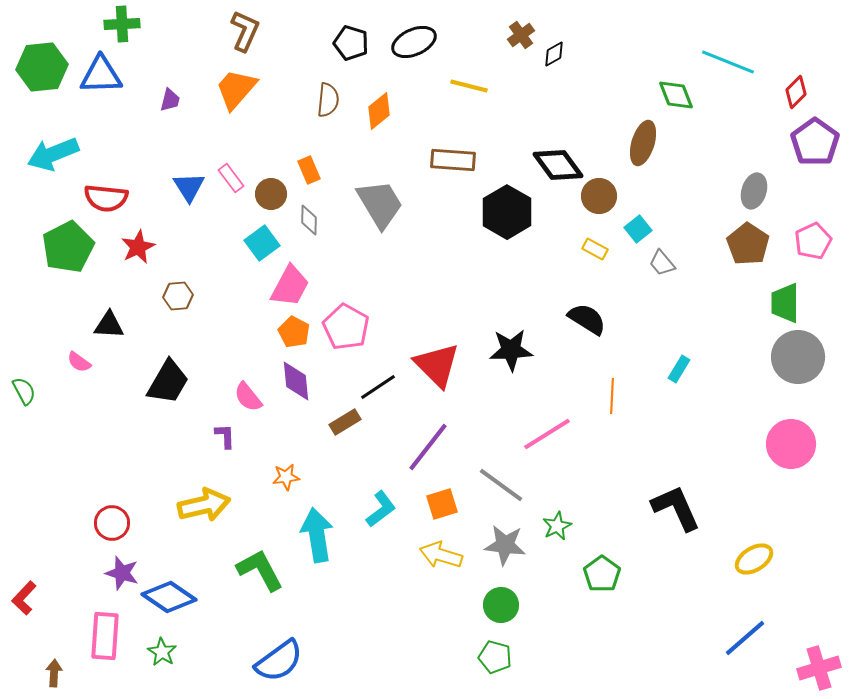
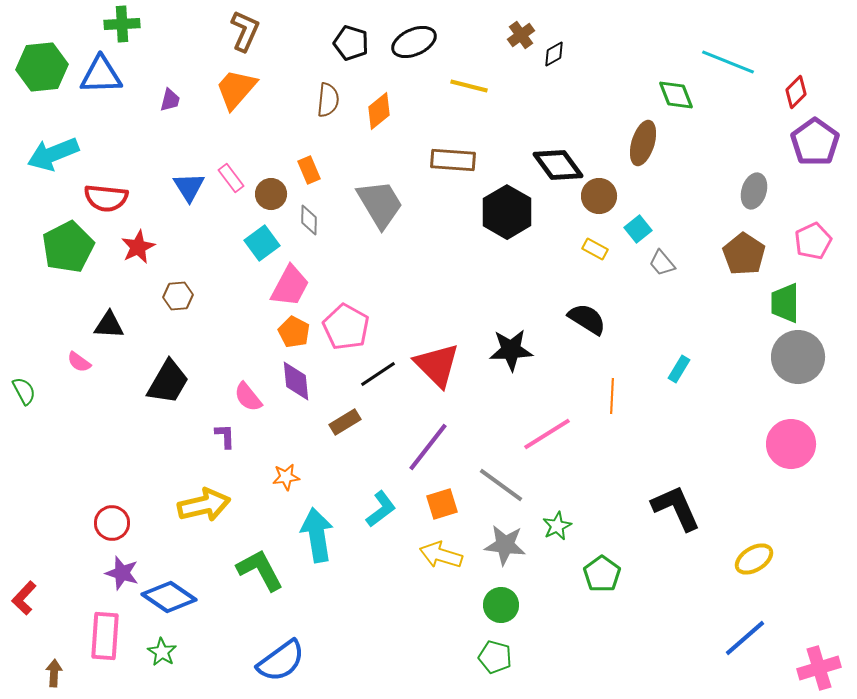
brown pentagon at (748, 244): moved 4 px left, 10 px down
black line at (378, 387): moved 13 px up
blue semicircle at (279, 661): moved 2 px right
